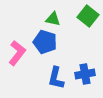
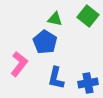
green triangle: moved 2 px right
blue pentagon: rotated 15 degrees clockwise
pink L-shape: moved 2 px right, 11 px down
blue cross: moved 3 px right, 9 px down
